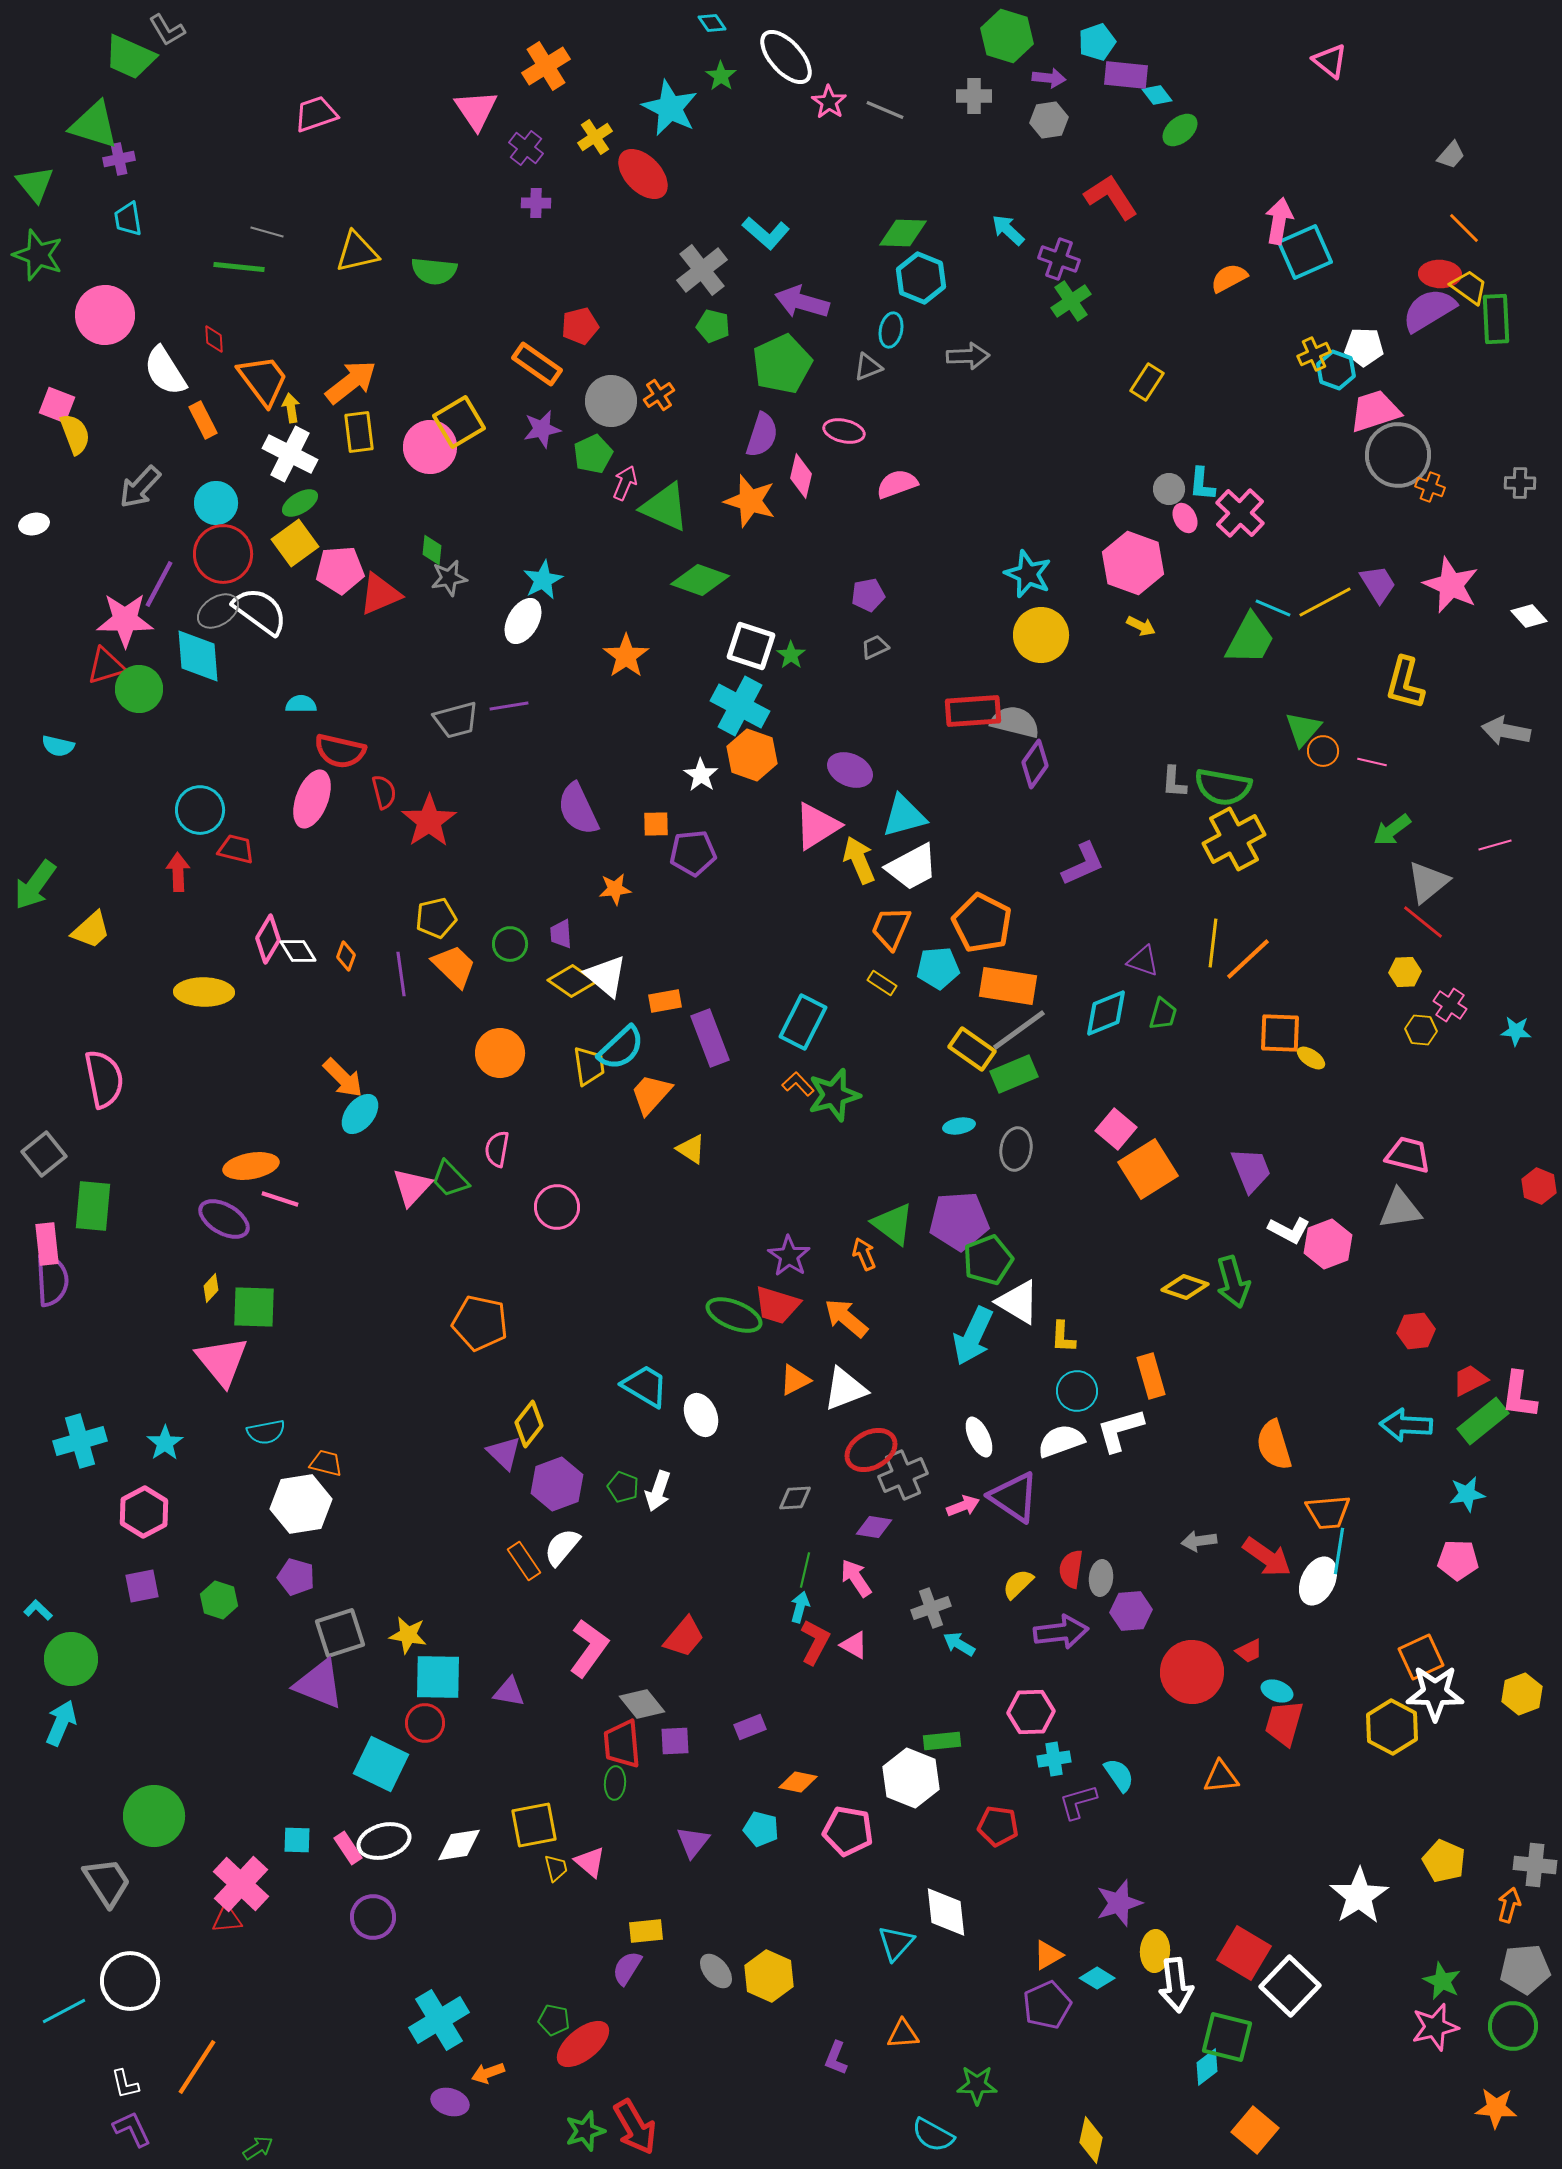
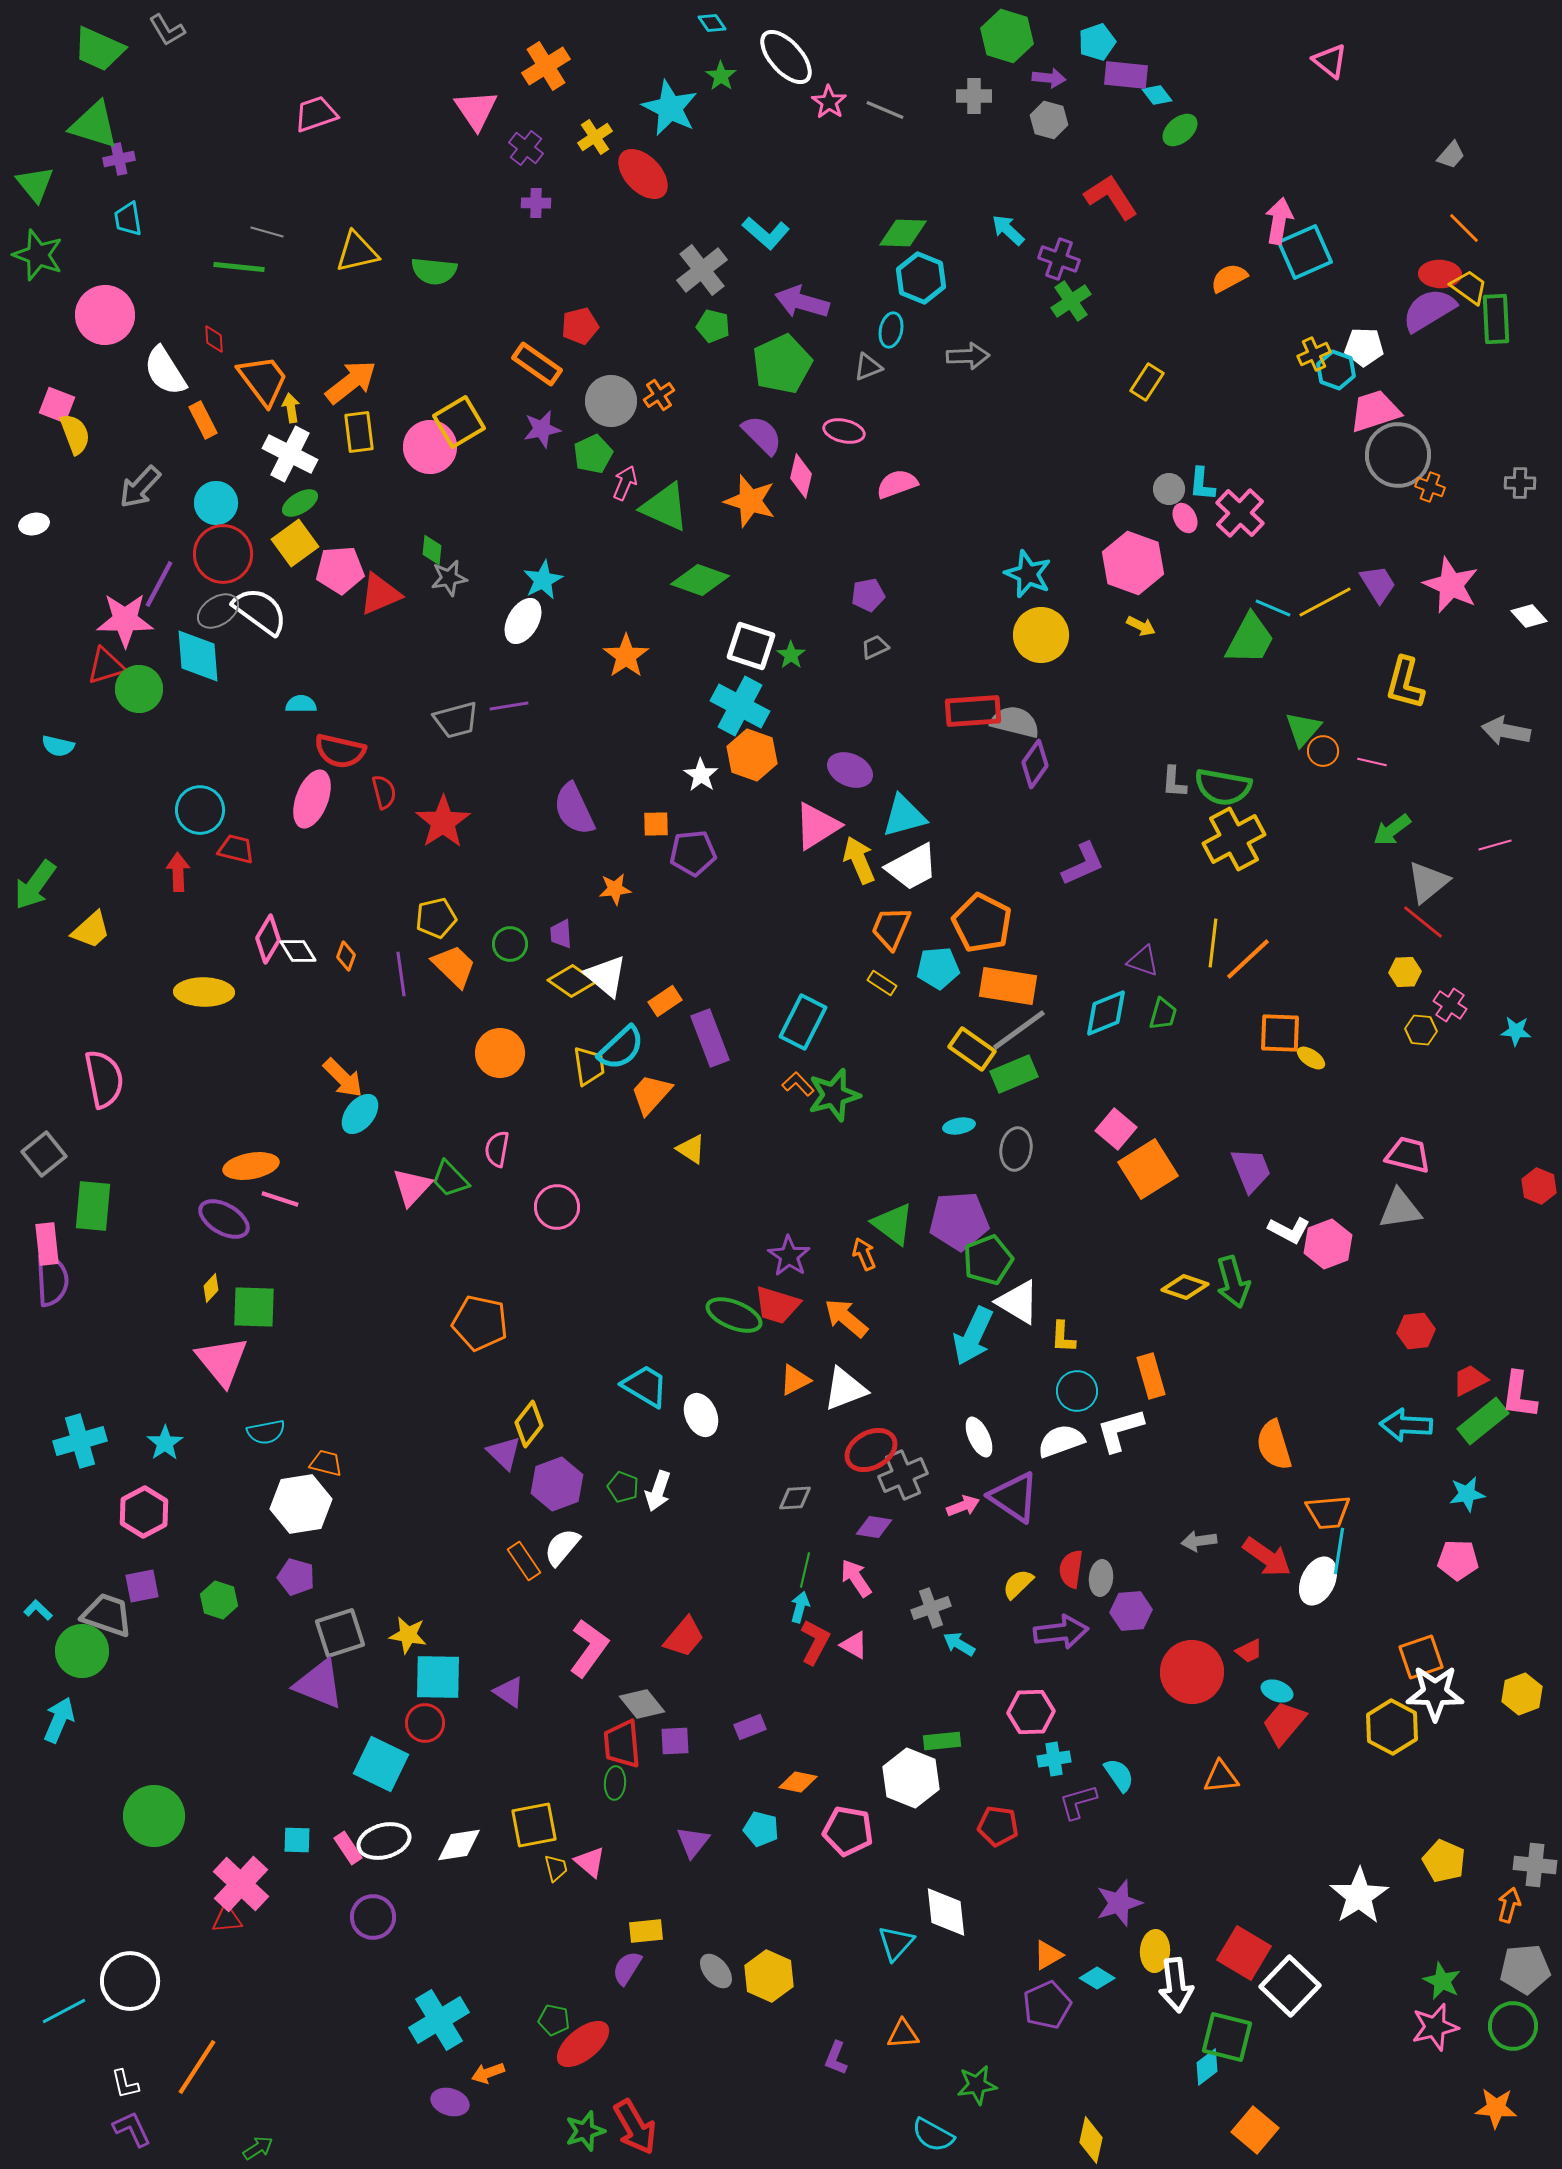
green trapezoid at (130, 57): moved 31 px left, 8 px up
gray hexagon at (1049, 120): rotated 24 degrees clockwise
purple semicircle at (762, 435): rotated 63 degrees counterclockwise
purple semicircle at (578, 809): moved 4 px left
red star at (429, 821): moved 14 px right, 1 px down
orange rectangle at (665, 1001): rotated 24 degrees counterclockwise
orange square at (1421, 1657): rotated 6 degrees clockwise
green circle at (71, 1659): moved 11 px right, 8 px up
purple triangle at (509, 1692): rotated 24 degrees clockwise
cyan arrow at (61, 1723): moved 2 px left, 3 px up
red trapezoid at (1284, 1723): rotated 24 degrees clockwise
gray trapezoid at (107, 1882): moved 267 px up; rotated 38 degrees counterclockwise
green star at (977, 2085): rotated 9 degrees counterclockwise
